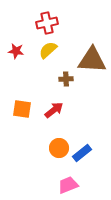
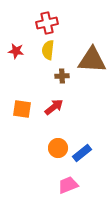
yellow semicircle: rotated 42 degrees counterclockwise
brown cross: moved 4 px left, 3 px up
red arrow: moved 3 px up
orange circle: moved 1 px left
